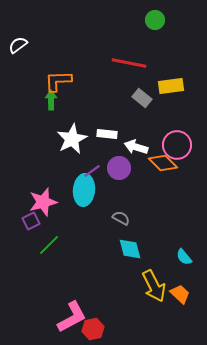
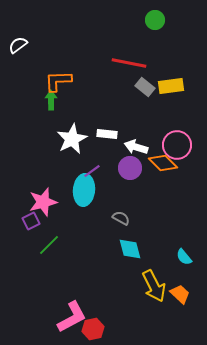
gray rectangle: moved 3 px right, 11 px up
purple circle: moved 11 px right
